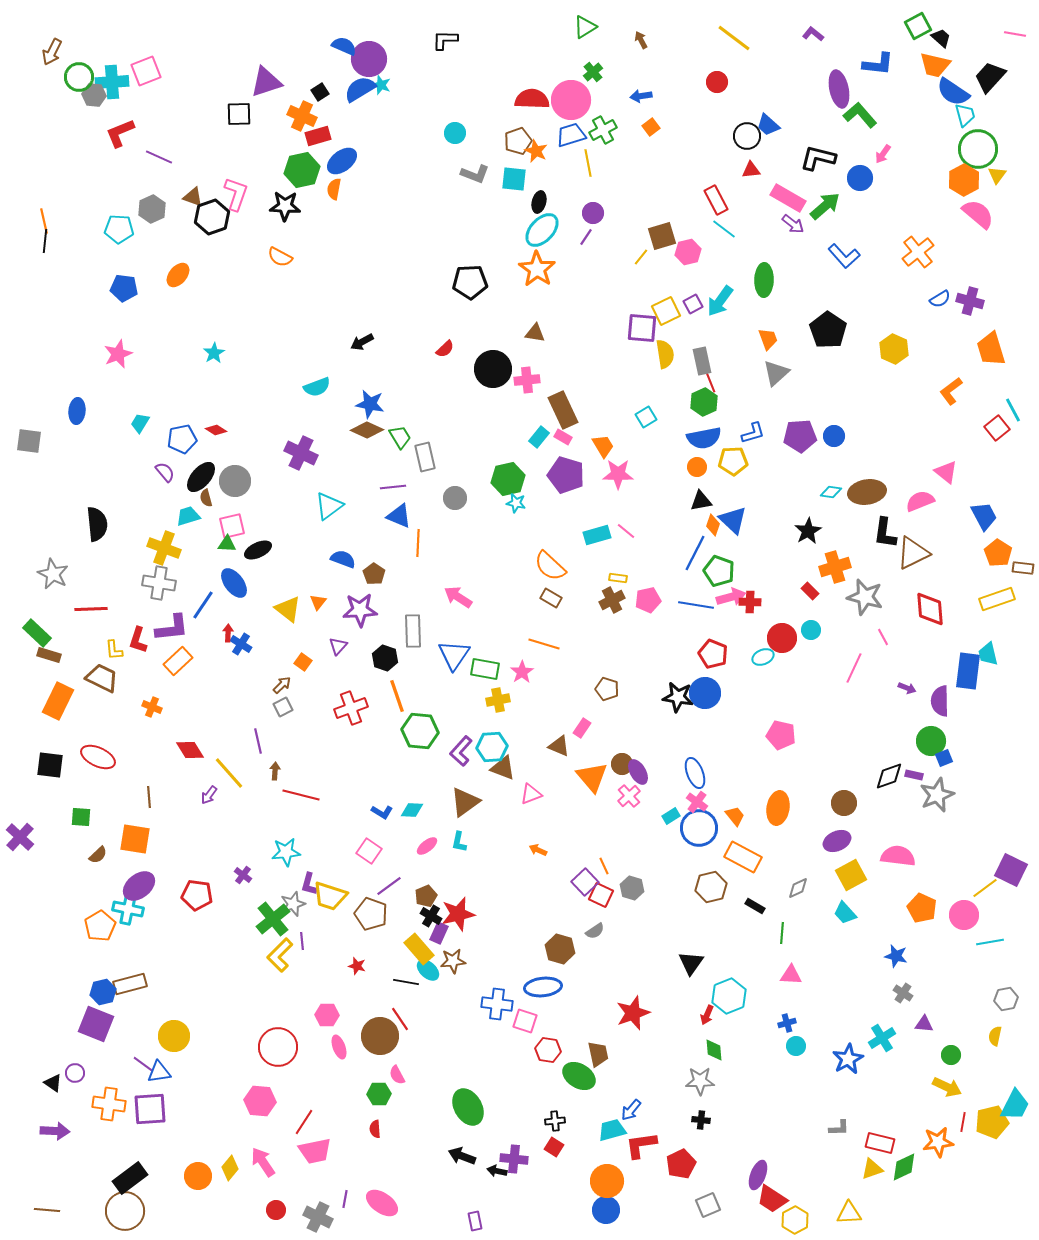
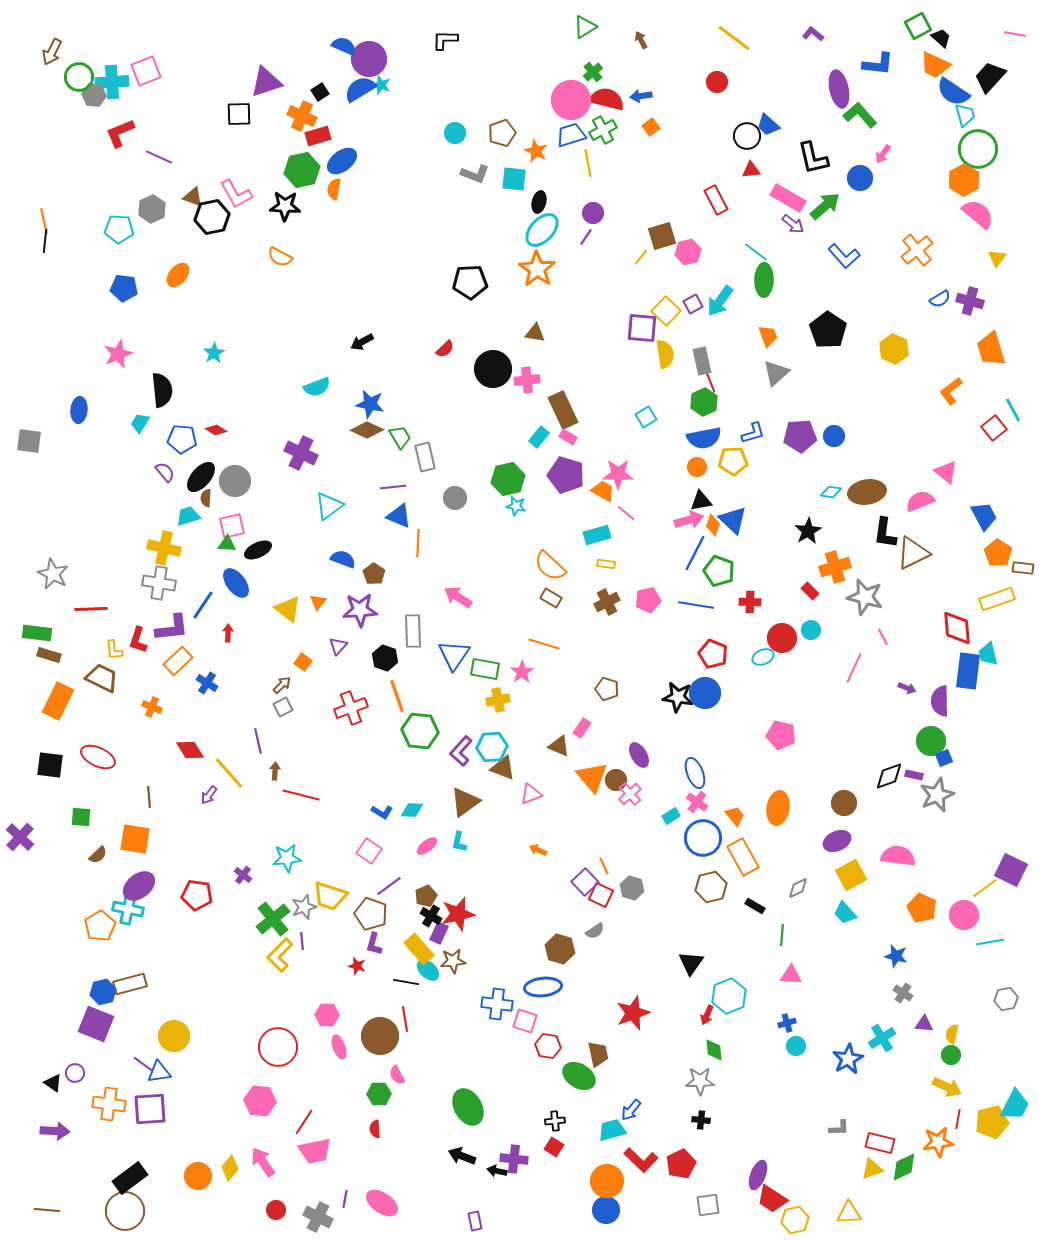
orange trapezoid at (935, 65): rotated 12 degrees clockwise
red semicircle at (532, 99): moved 75 px right; rotated 12 degrees clockwise
brown pentagon at (518, 141): moved 16 px left, 8 px up
black L-shape at (818, 158): moved 5 px left; rotated 117 degrees counterclockwise
yellow triangle at (997, 175): moved 83 px down
pink L-shape at (236, 194): rotated 132 degrees clockwise
black hexagon at (212, 217): rotated 8 degrees clockwise
cyan line at (724, 229): moved 32 px right, 23 px down
orange cross at (918, 252): moved 1 px left, 2 px up
yellow square at (666, 311): rotated 20 degrees counterclockwise
orange trapezoid at (768, 339): moved 3 px up
blue ellipse at (77, 411): moved 2 px right, 1 px up
red square at (997, 428): moved 3 px left
pink rectangle at (563, 437): moved 5 px right
blue pentagon at (182, 439): rotated 16 degrees clockwise
orange trapezoid at (603, 446): moved 45 px down; rotated 30 degrees counterclockwise
brown semicircle at (206, 498): rotated 18 degrees clockwise
cyan star at (516, 503): moved 3 px down
black semicircle at (97, 524): moved 65 px right, 134 px up
pink line at (626, 531): moved 18 px up
yellow cross at (164, 548): rotated 8 degrees counterclockwise
yellow rectangle at (618, 578): moved 12 px left, 14 px up
blue ellipse at (234, 583): moved 2 px right
pink arrow at (731, 597): moved 42 px left, 77 px up
brown cross at (612, 600): moved 5 px left, 2 px down
red diamond at (930, 609): moved 27 px right, 19 px down
green rectangle at (37, 633): rotated 36 degrees counterclockwise
blue cross at (241, 644): moved 34 px left, 39 px down
brown circle at (622, 764): moved 6 px left, 16 px down
purple ellipse at (638, 772): moved 1 px right, 17 px up
pink cross at (629, 796): moved 1 px right, 2 px up
blue circle at (699, 828): moved 4 px right, 10 px down
cyan star at (286, 852): moved 1 px right, 6 px down
orange rectangle at (743, 857): rotated 33 degrees clockwise
purple L-shape at (309, 884): moved 65 px right, 60 px down
gray star at (293, 904): moved 11 px right, 3 px down
green line at (782, 933): moved 2 px down
red line at (400, 1019): moved 5 px right; rotated 25 degrees clockwise
yellow semicircle at (995, 1036): moved 43 px left, 2 px up
red hexagon at (548, 1050): moved 4 px up
red line at (963, 1122): moved 5 px left, 3 px up
red L-shape at (641, 1145): moved 15 px down; rotated 128 degrees counterclockwise
gray square at (708, 1205): rotated 15 degrees clockwise
yellow hexagon at (795, 1220): rotated 16 degrees clockwise
